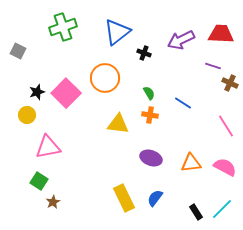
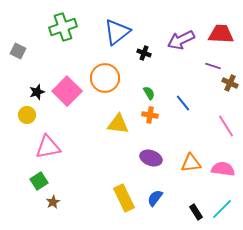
pink square: moved 1 px right, 2 px up
blue line: rotated 18 degrees clockwise
pink semicircle: moved 2 px left, 2 px down; rotated 20 degrees counterclockwise
green square: rotated 24 degrees clockwise
